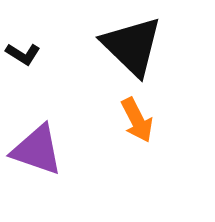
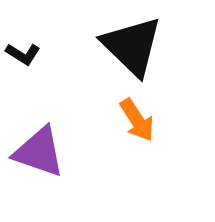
orange arrow: rotated 6 degrees counterclockwise
purple triangle: moved 2 px right, 2 px down
